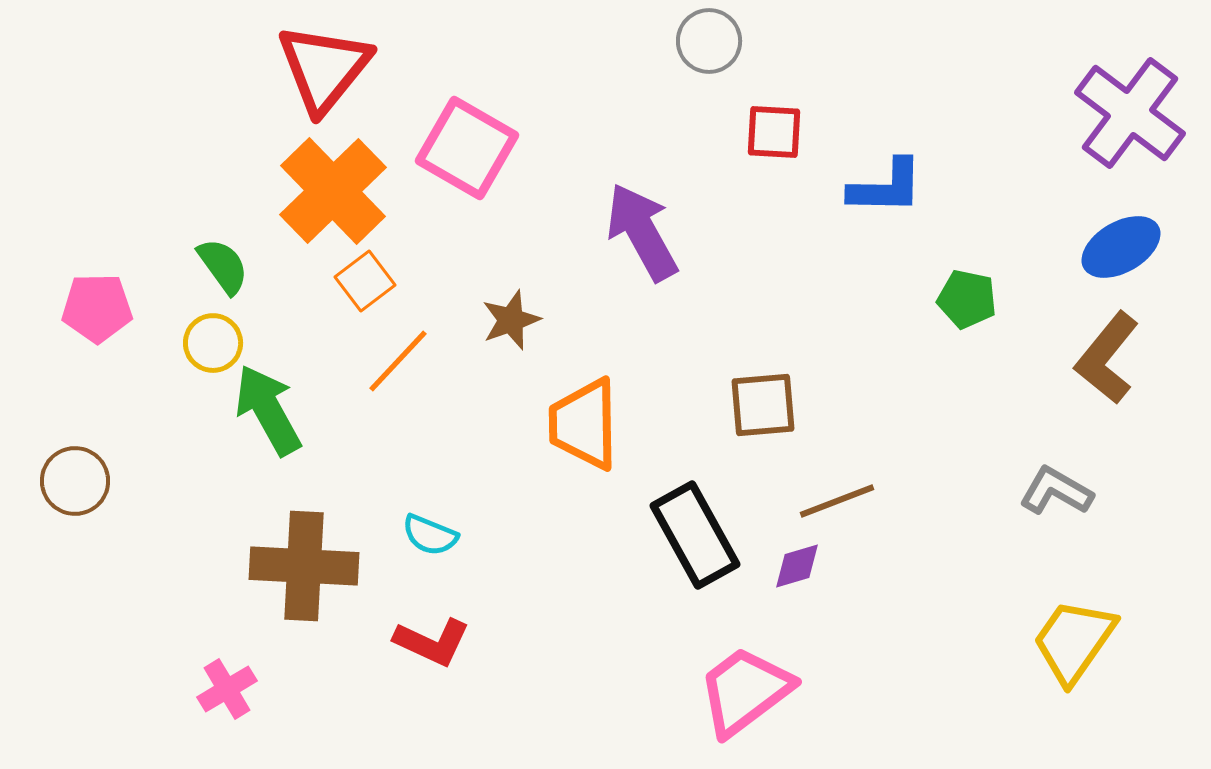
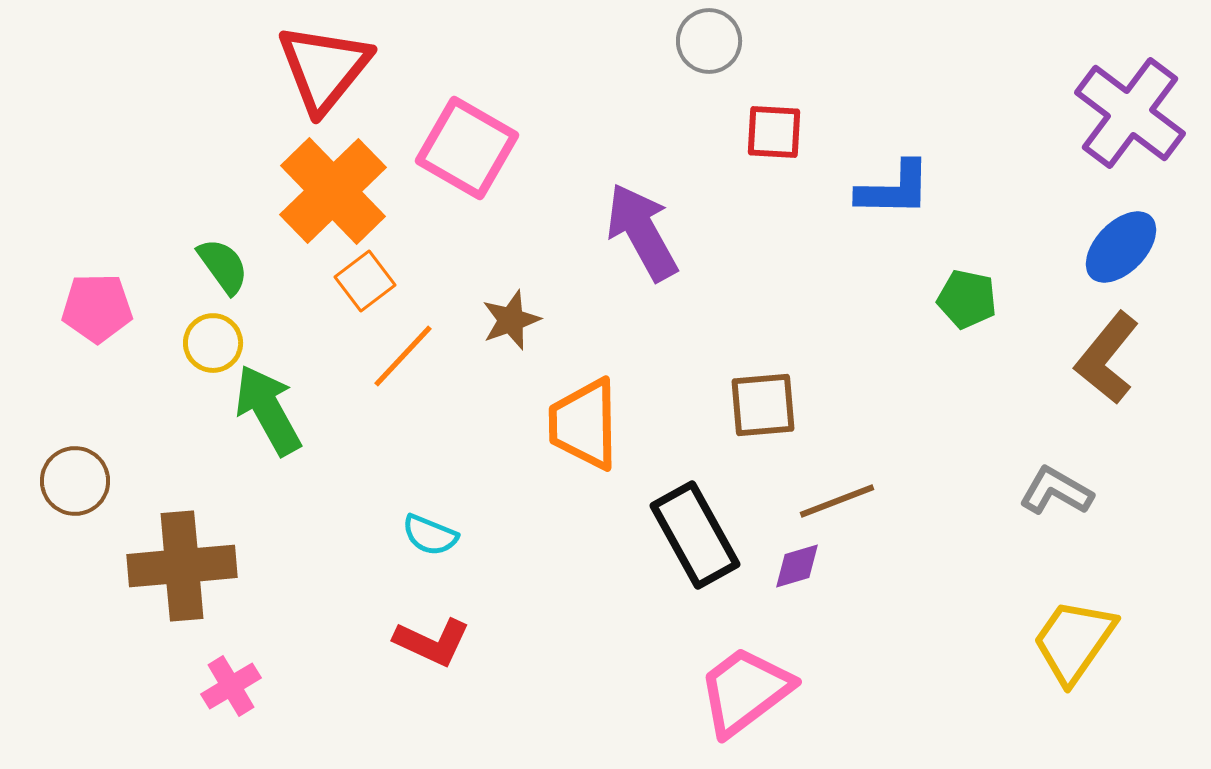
blue L-shape: moved 8 px right, 2 px down
blue ellipse: rotated 16 degrees counterclockwise
orange line: moved 5 px right, 5 px up
brown cross: moved 122 px left; rotated 8 degrees counterclockwise
pink cross: moved 4 px right, 3 px up
